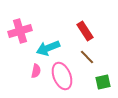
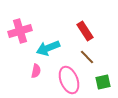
pink ellipse: moved 7 px right, 4 px down
